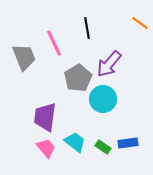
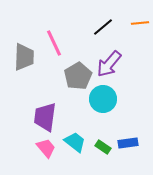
orange line: rotated 42 degrees counterclockwise
black line: moved 16 px right, 1 px up; rotated 60 degrees clockwise
gray trapezoid: rotated 24 degrees clockwise
gray pentagon: moved 2 px up
